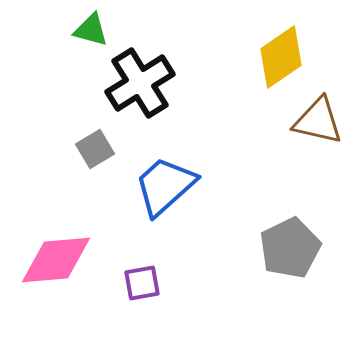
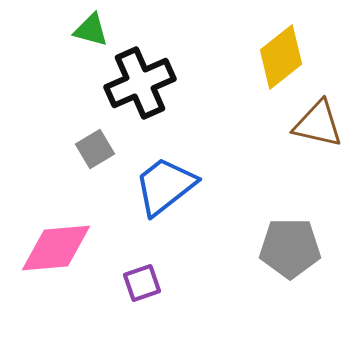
yellow diamond: rotated 4 degrees counterclockwise
black cross: rotated 8 degrees clockwise
brown triangle: moved 3 px down
blue trapezoid: rotated 4 degrees clockwise
gray pentagon: rotated 26 degrees clockwise
pink diamond: moved 12 px up
purple square: rotated 9 degrees counterclockwise
